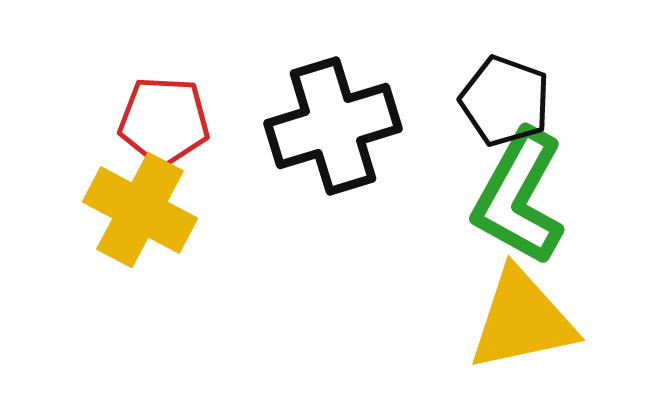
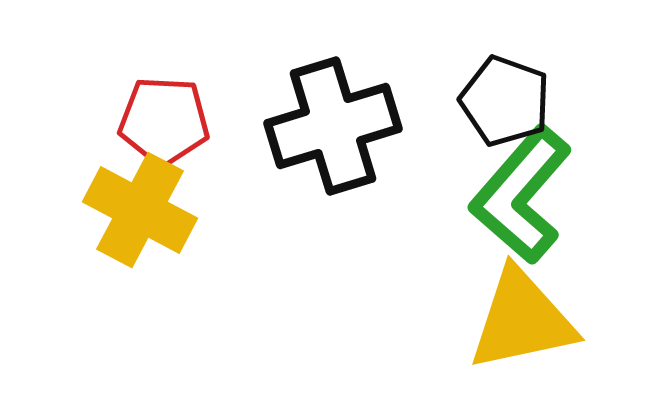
green L-shape: moved 2 px right, 2 px up; rotated 12 degrees clockwise
